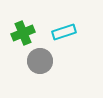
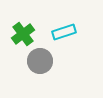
green cross: moved 1 px down; rotated 15 degrees counterclockwise
